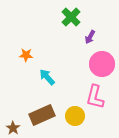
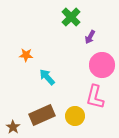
pink circle: moved 1 px down
brown star: moved 1 px up
